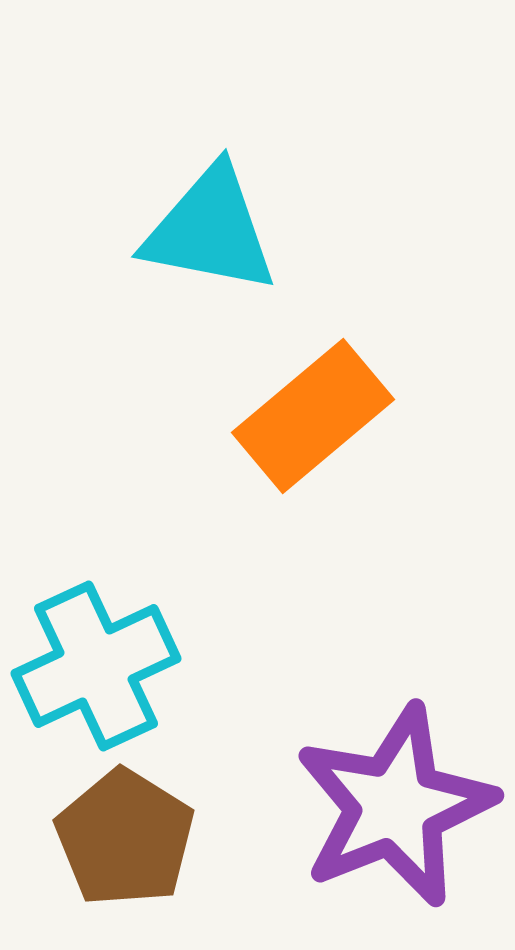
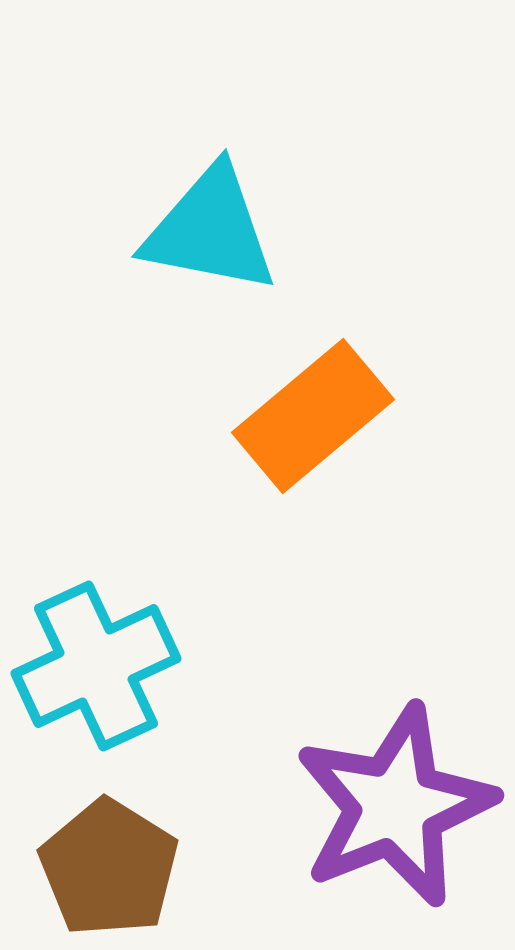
brown pentagon: moved 16 px left, 30 px down
